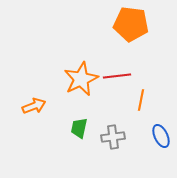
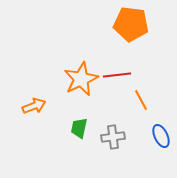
red line: moved 1 px up
orange line: rotated 40 degrees counterclockwise
